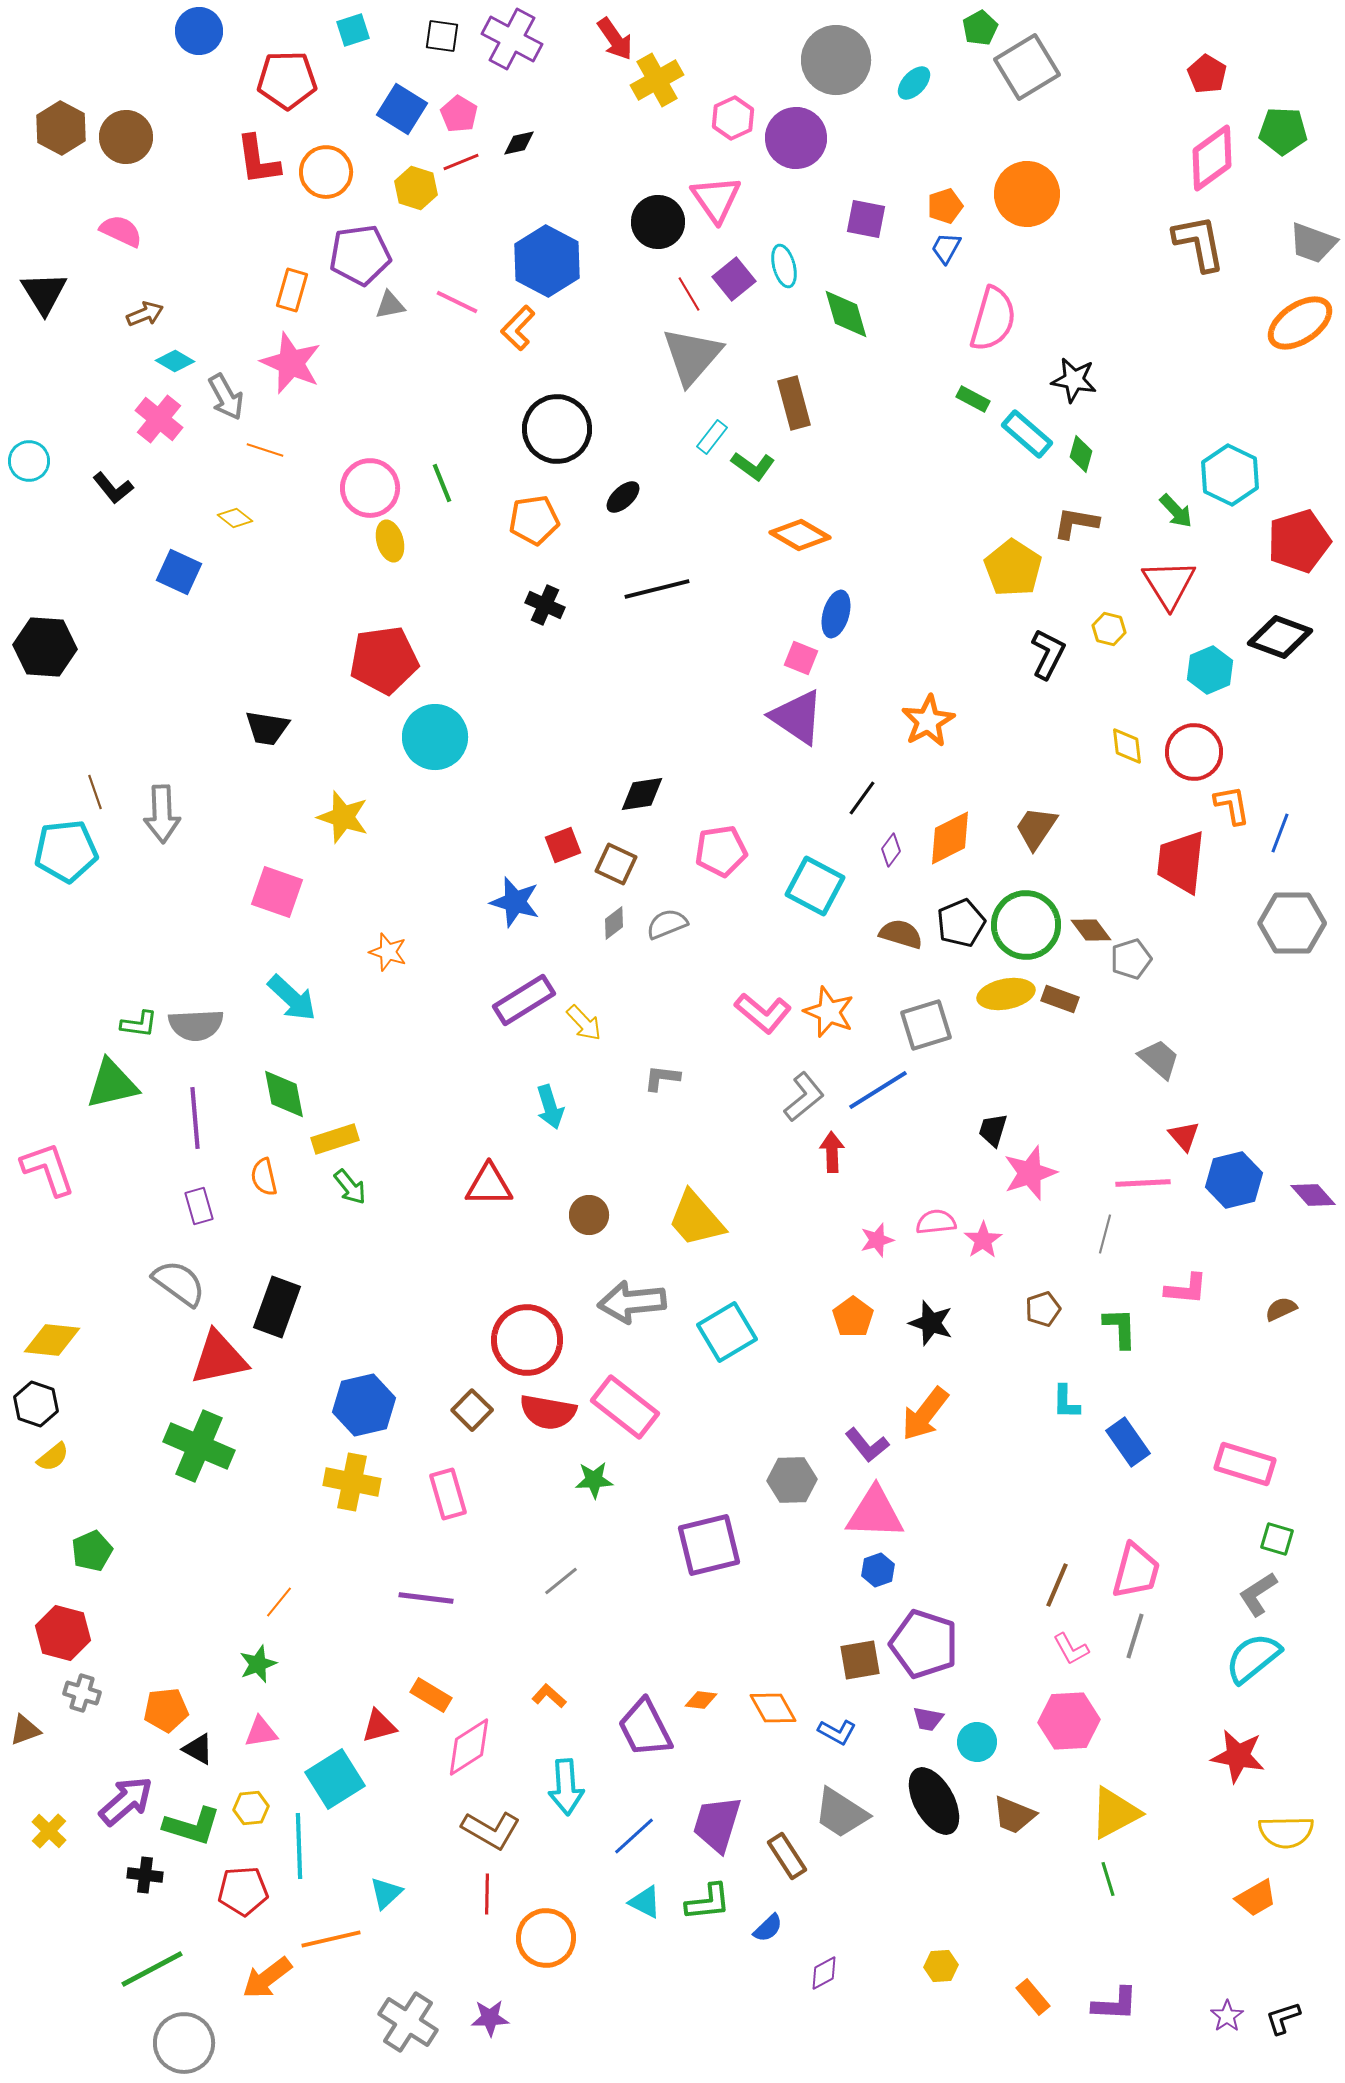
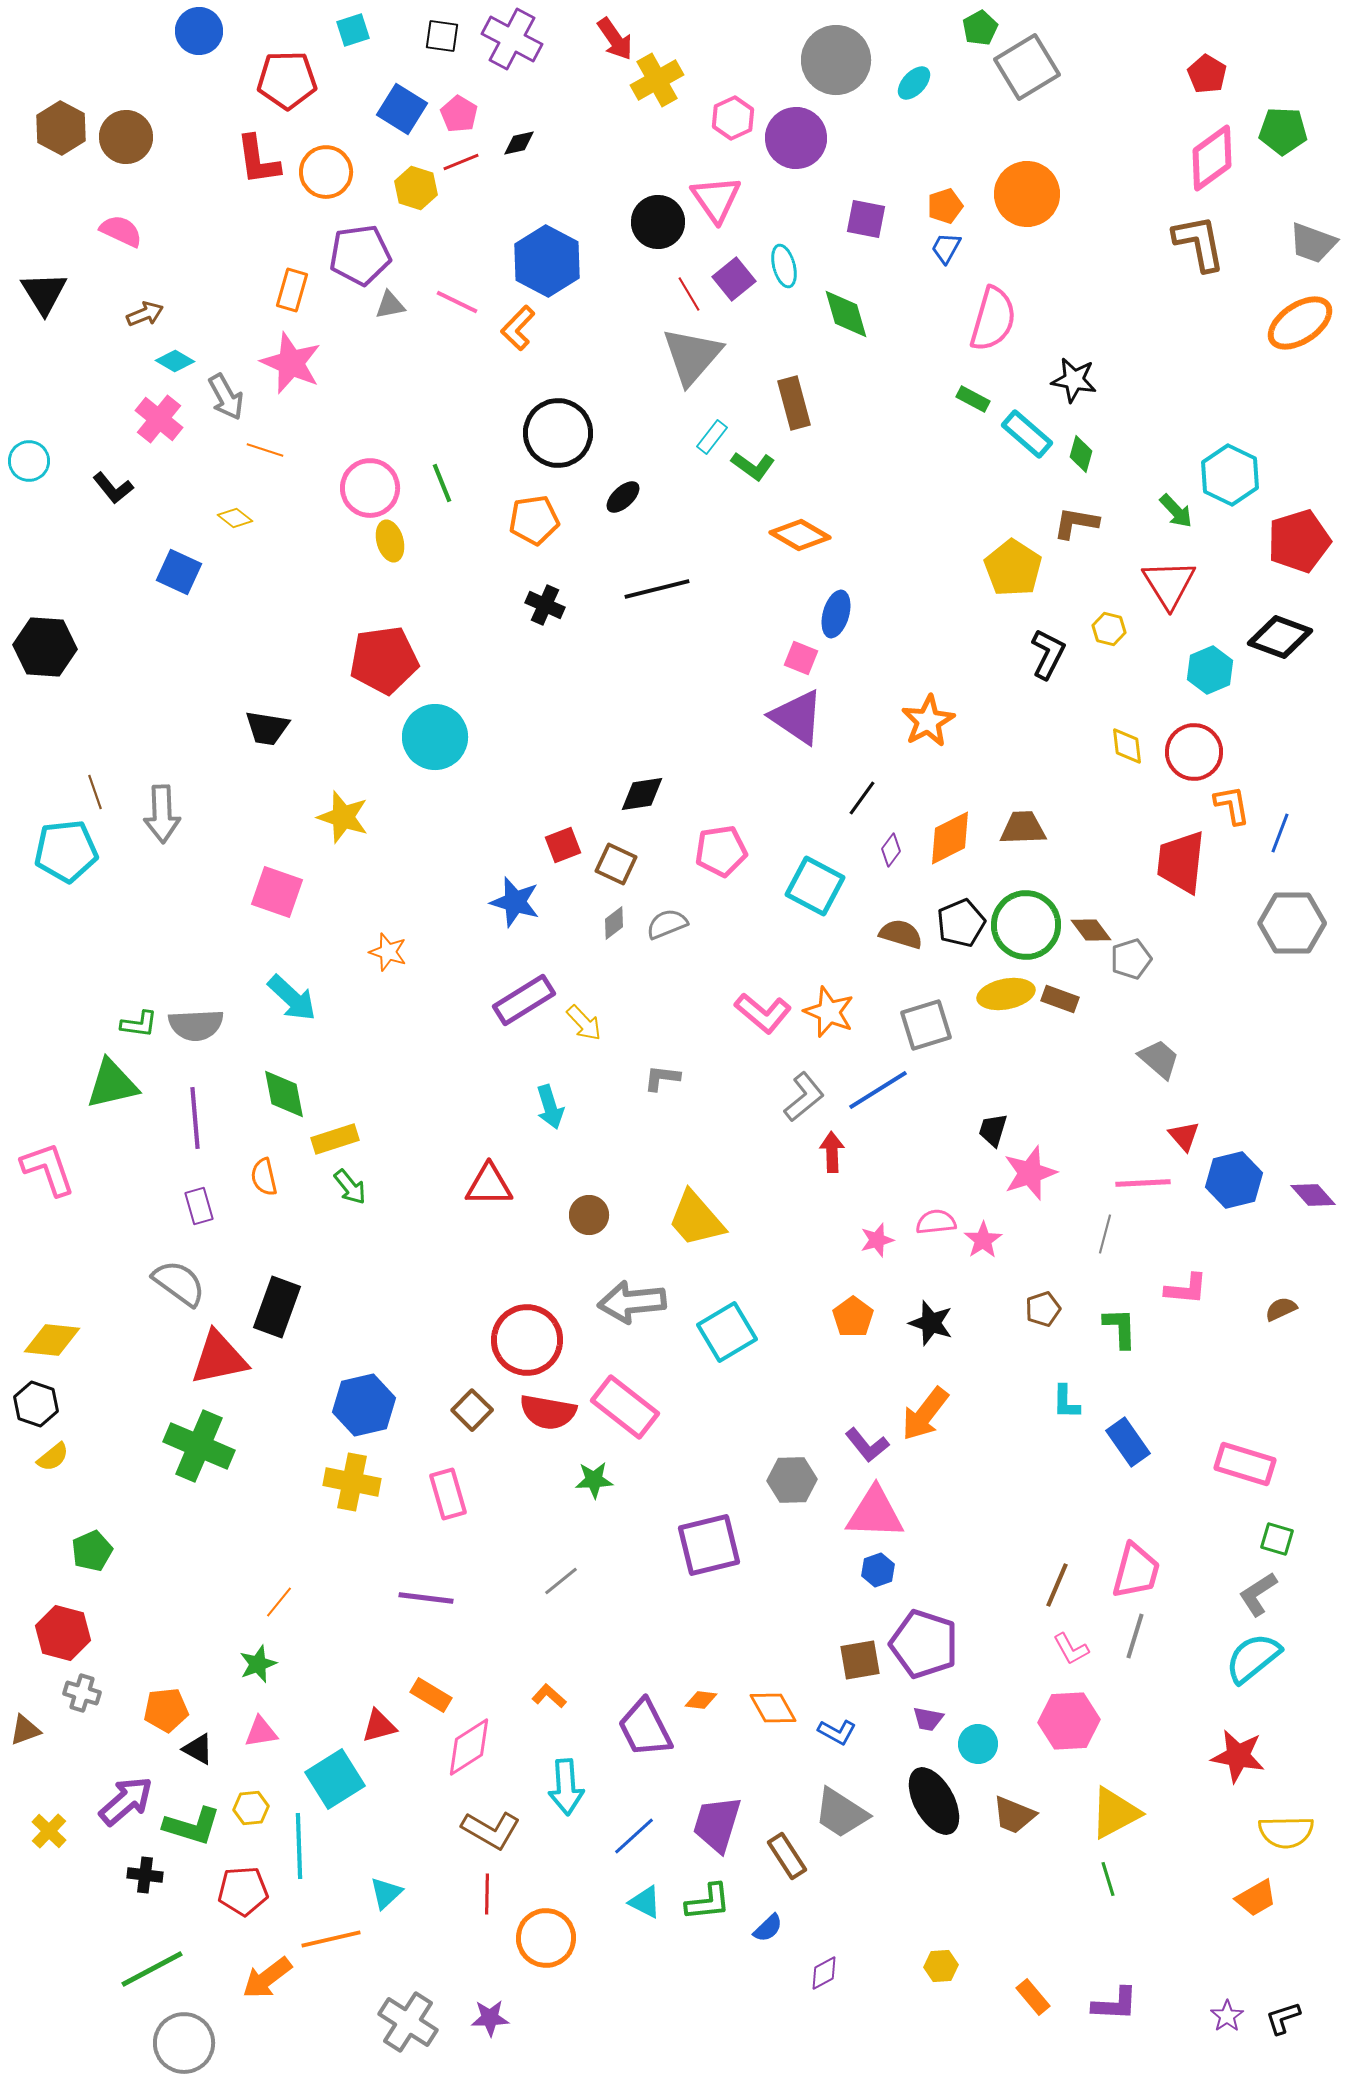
black circle at (557, 429): moved 1 px right, 4 px down
brown trapezoid at (1036, 828): moved 13 px left; rotated 54 degrees clockwise
cyan circle at (977, 1742): moved 1 px right, 2 px down
